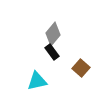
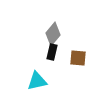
black rectangle: rotated 49 degrees clockwise
brown square: moved 3 px left, 10 px up; rotated 36 degrees counterclockwise
